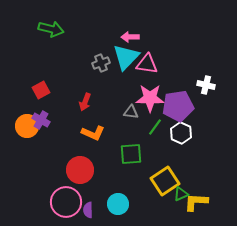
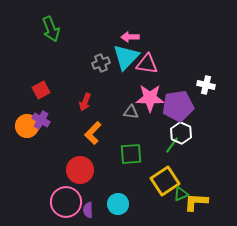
green arrow: rotated 55 degrees clockwise
green line: moved 17 px right, 18 px down
orange L-shape: rotated 110 degrees clockwise
